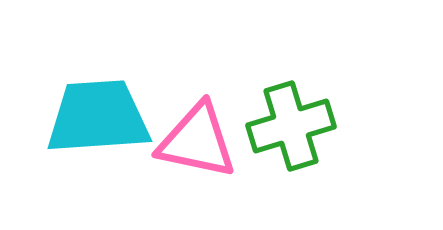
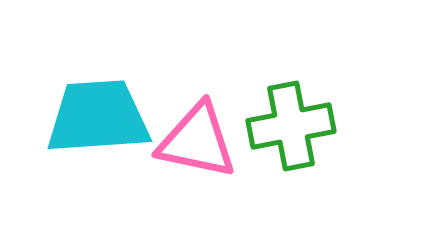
green cross: rotated 6 degrees clockwise
